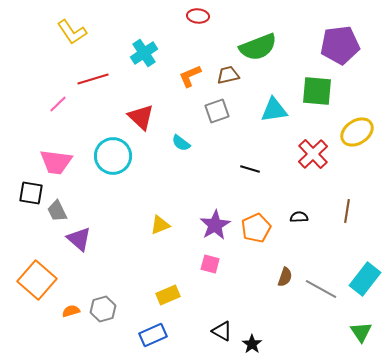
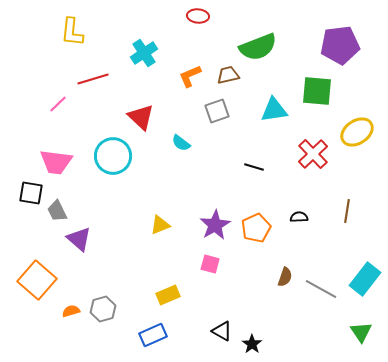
yellow L-shape: rotated 40 degrees clockwise
black line: moved 4 px right, 2 px up
